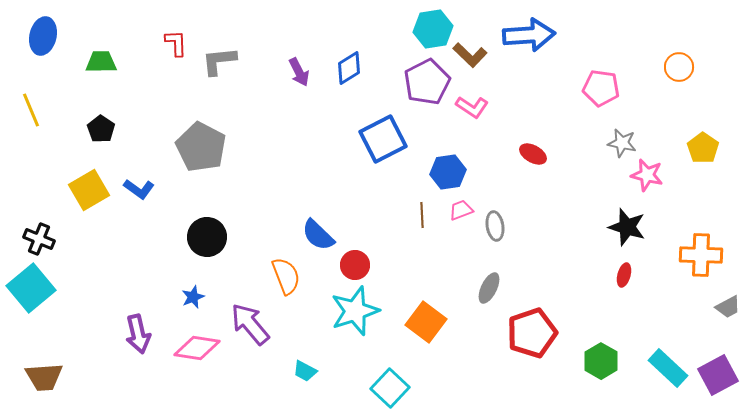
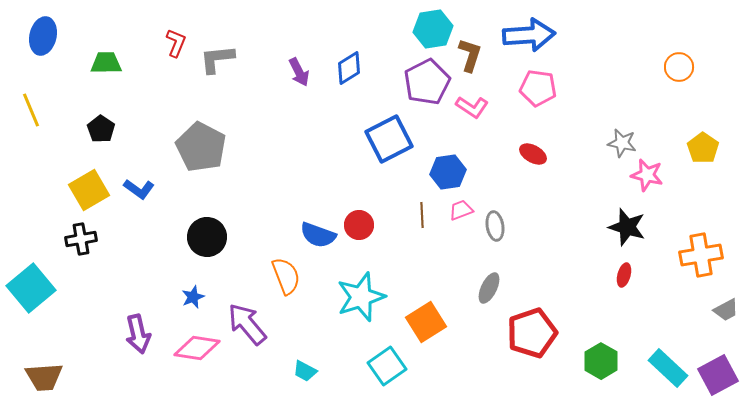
red L-shape at (176, 43): rotated 24 degrees clockwise
brown L-shape at (470, 55): rotated 116 degrees counterclockwise
gray L-shape at (219, 61): moved 2 px left, 2 px up
green trapezoid at (101, 62): moved 5 px right, 1 px down
pink pentagon at (601, 88): moved 63 px left
blue square at (383, 139): moved 6 px right
blue semicircle at (318, 235): rotated 24 degrees counterclockwise
black cross at (39, 239): moved 42 px right; rotated 32 degrees counterclockwise
orange cross at (701, 255): rotated 12 degrees counterclockwise
red circle at (355, 265): moved 4 px right, 40 px up
gray trapezoid at (728, 307): moved 2 px left, 3 px down
cyan star at (355, 311): moved 6 px right, 14 px up
orange square at (426, 322): rotated 21 degrees clockwise
purple arrow at (250, 324): moved 3 px left
cyan square at (390, 388): moved 3 px left, 22 px up; rotated 12 degrees clockwise
